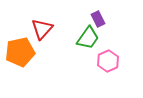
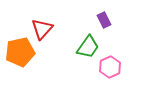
purple rectangle: moved 6 px right, 1 px down
green trapezoid: moved 9 px down
pink hexagon: moved 2 px right, 6 px down
